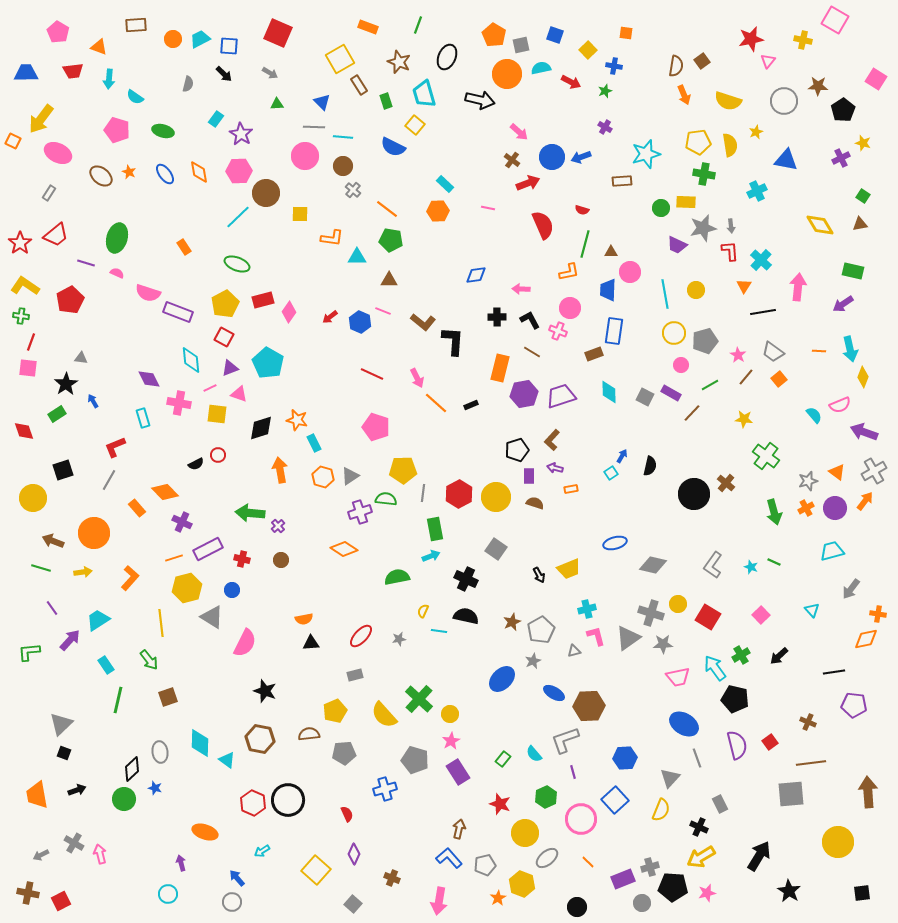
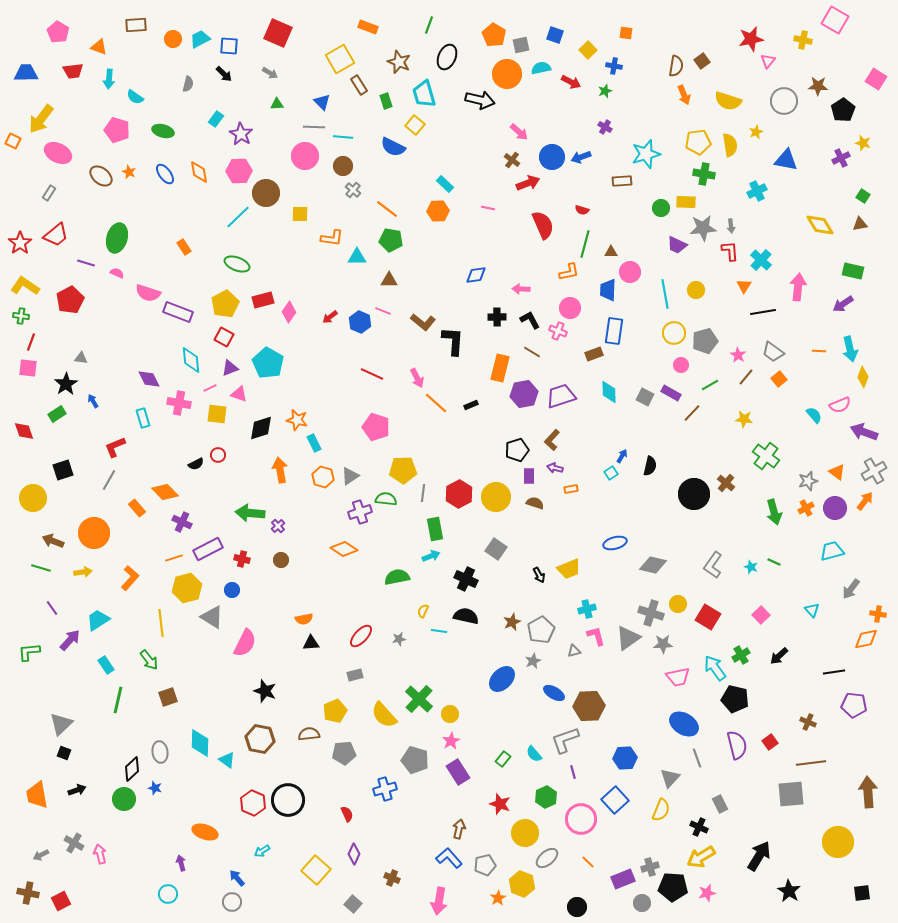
green line at (418, 25): moved 11 px right
gray star at (703, 228): rotated 8 degrees clockwise
